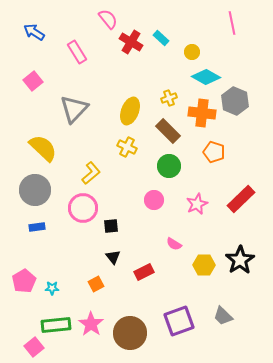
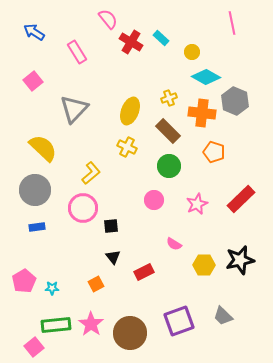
black star at (240, 260): rotated 20 degrees clockwise
